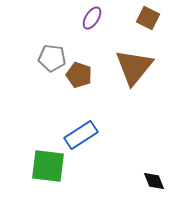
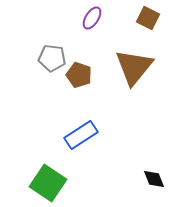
green square: moved 17 px down; rotated 27 degrees clockwise
black diamond: moved 2 px up
